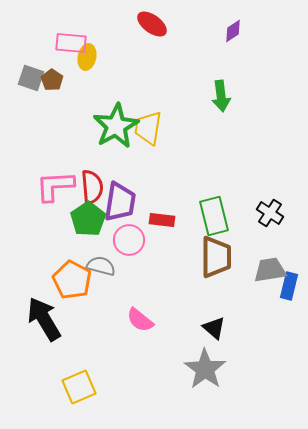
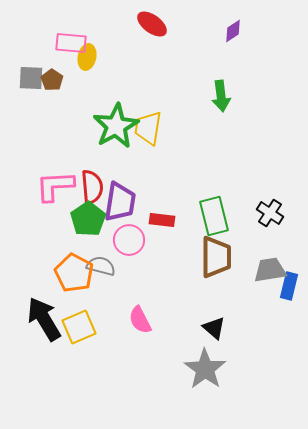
gray square: rotated 16 degrees counterclockwise
orange pentagon: moved 2 px right, 7 px up
pink semicircle: rotated 24 degrees clockwise
yellow square: moved 60 px up
